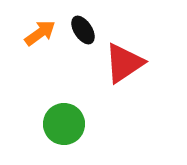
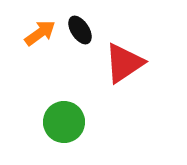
black ellipse: moved 3 px left
green circle: moved 2 px up
